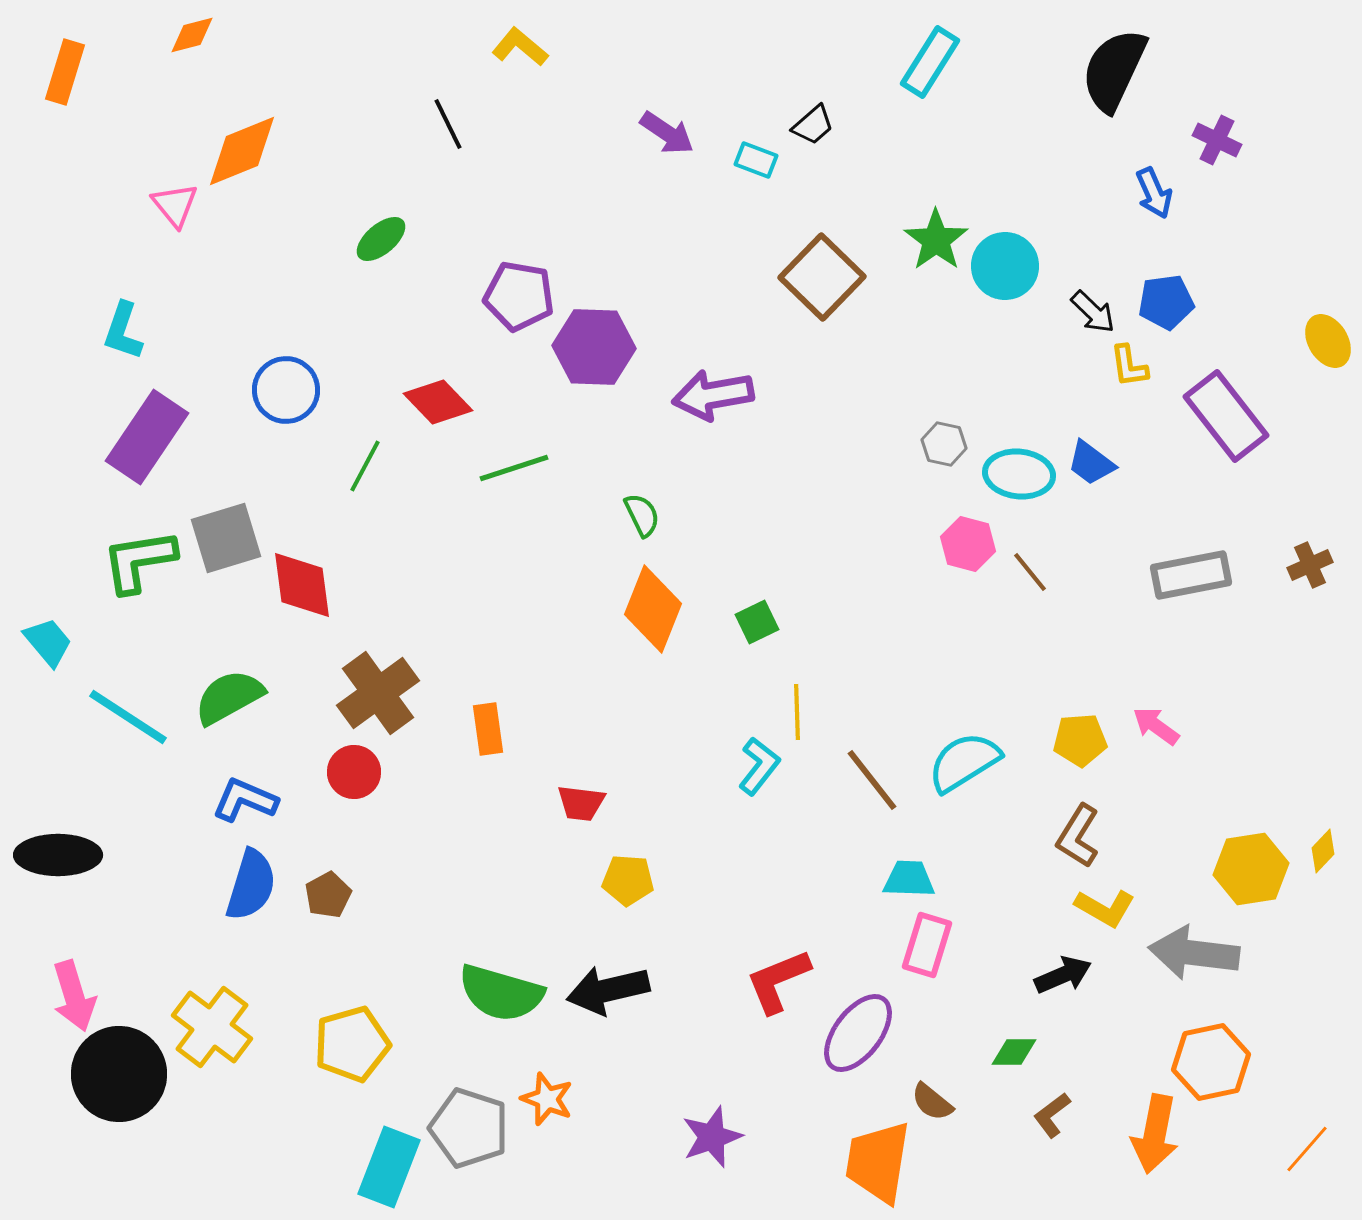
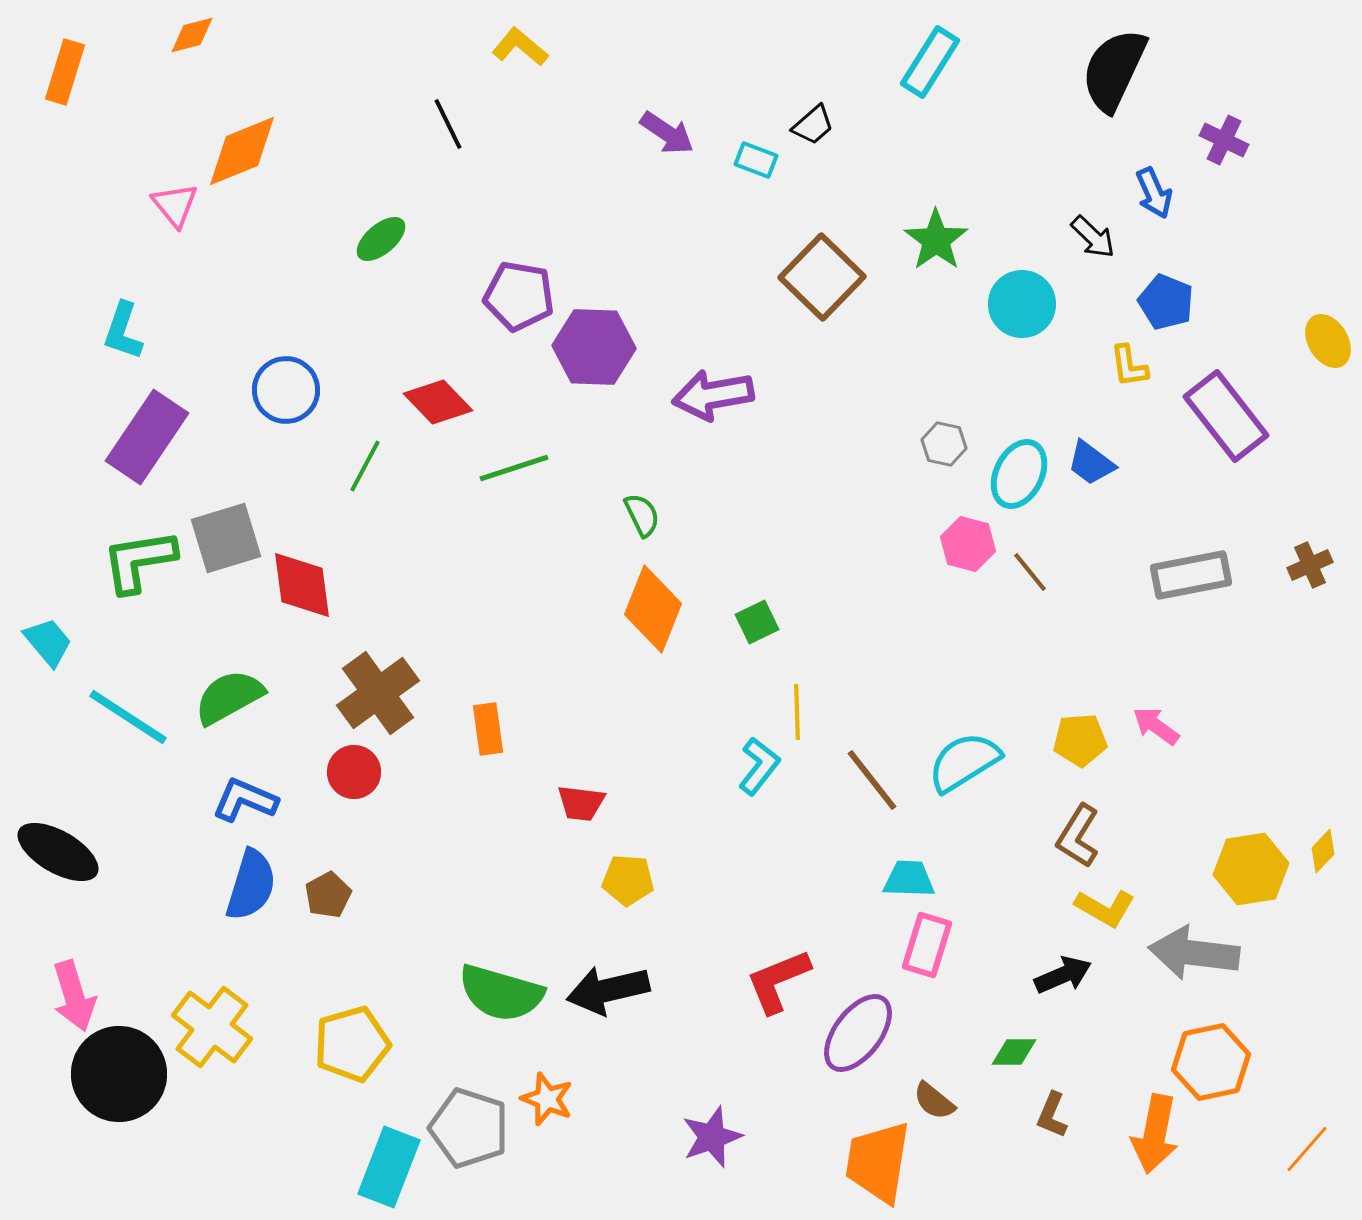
purple cross at (1217, 140): moved 7 px right
cyan circle at (1005, 266): moved 17 px right, 38 px down
blue pentagon at (1166, 302): rotated 30 degrees clockwise
black arrow at (1093, 312): moved 75 px up
cyan ellipse at (1019, 474): rotated 70 degrees counterclockwise
black ellipse at (58, 855): moved 3 px up; rotated 30 degrees clockwise
brown semicircle at (932, 1102): moved 2 px right, 1 px up
brown L-shape at (1052, 1115): rotated 30 degrees counterclockwise
